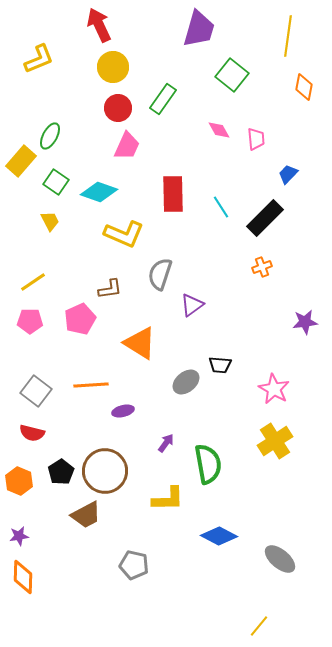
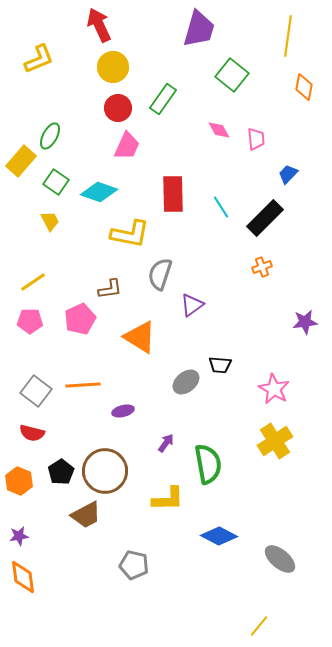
yellow L-shape at (124, 234): moved 6 px right; rotated 12 degrees counterclockwise
orange triangle at (140, 343): moved 6 px up
orange line at (91, 385): moved 8 px left
orange diamond at (23, 577): rotated 8 degrees counterclockwise
